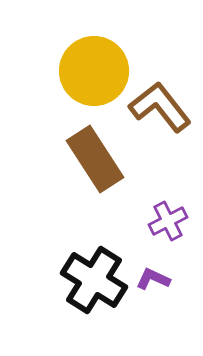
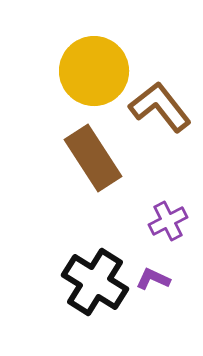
brown rectangle: moved 2 px left, 1 px up
black cross: moved 1 px right, 2 px down
